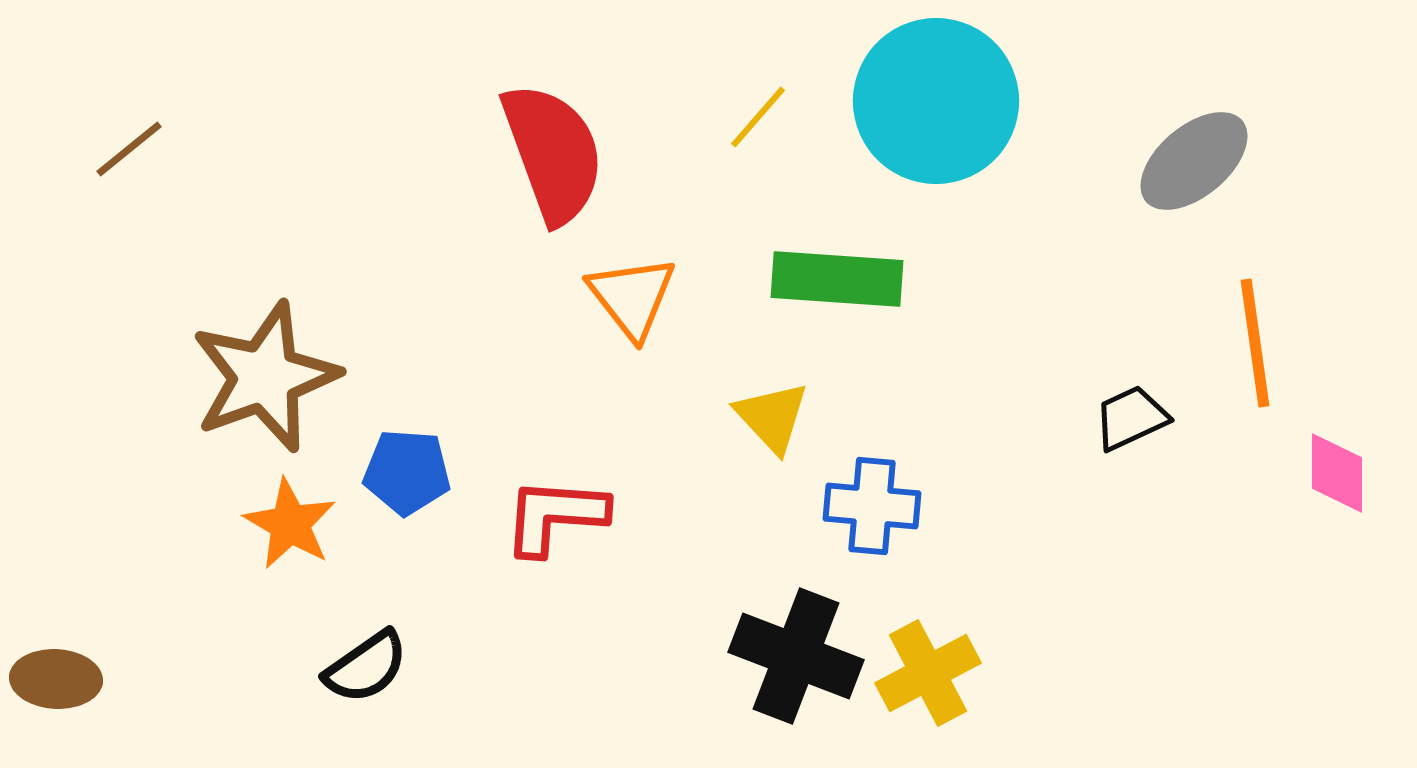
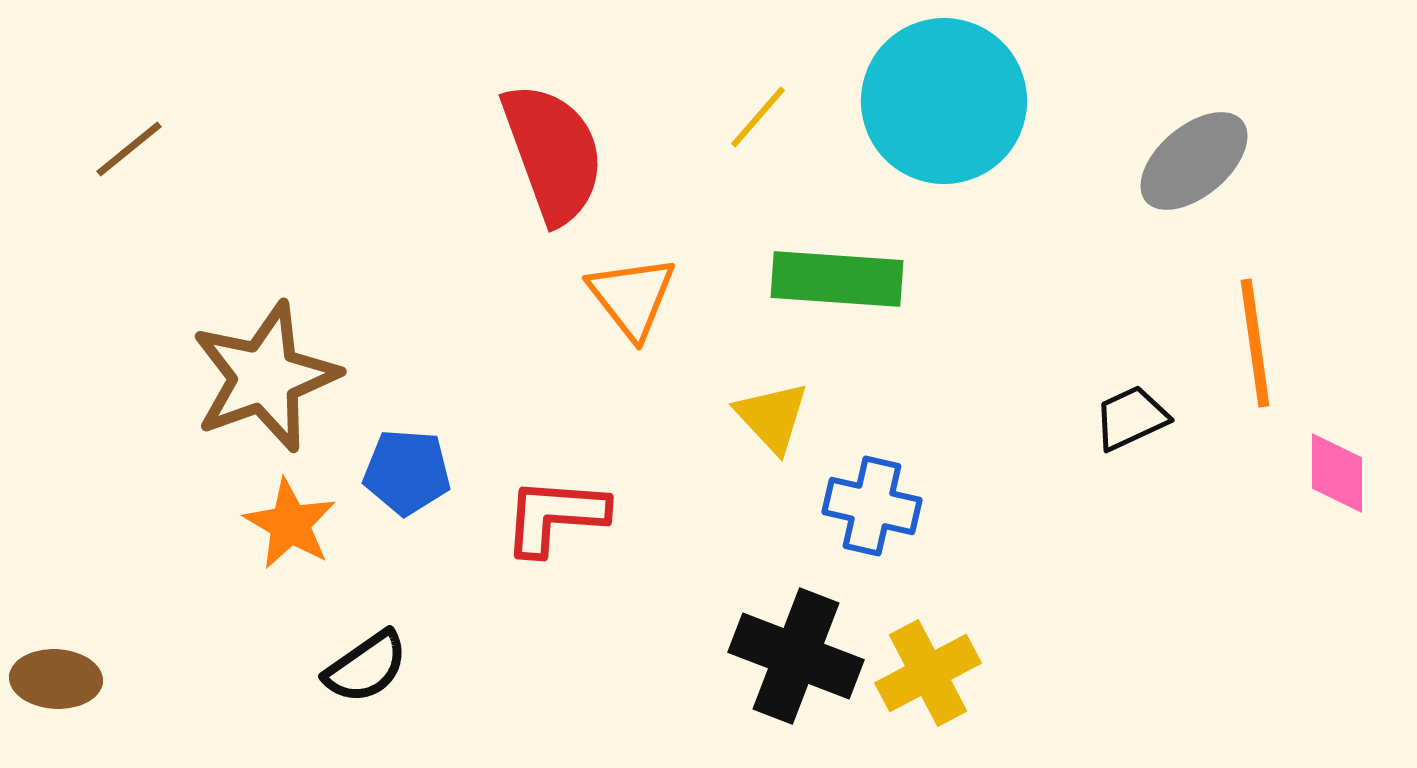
cyan circle: moved 8 px right
blue cross: rotated 8 degrees clockwise
